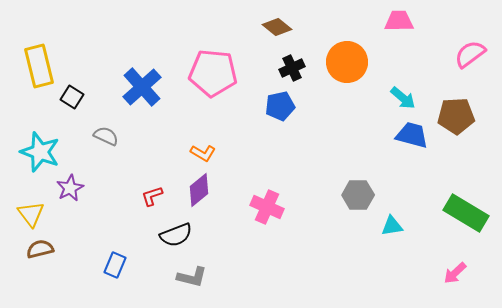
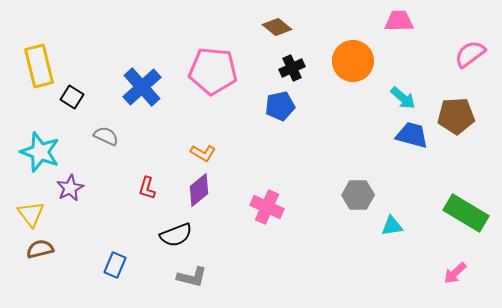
orange circle: moved 6 px right, 1 px up
pink pentagon: moved 2 px up
red L-shape: moved 5 px left, 8 px up; rotated 55 degrees counterclockwise
